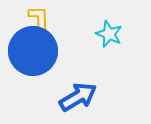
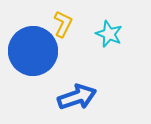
yellow L-shape: moved 24 px right, 6 px down; rotated 28 degrees clockwise
blue arrow: moved 1 px left; rotated 12 degrees clockwise
